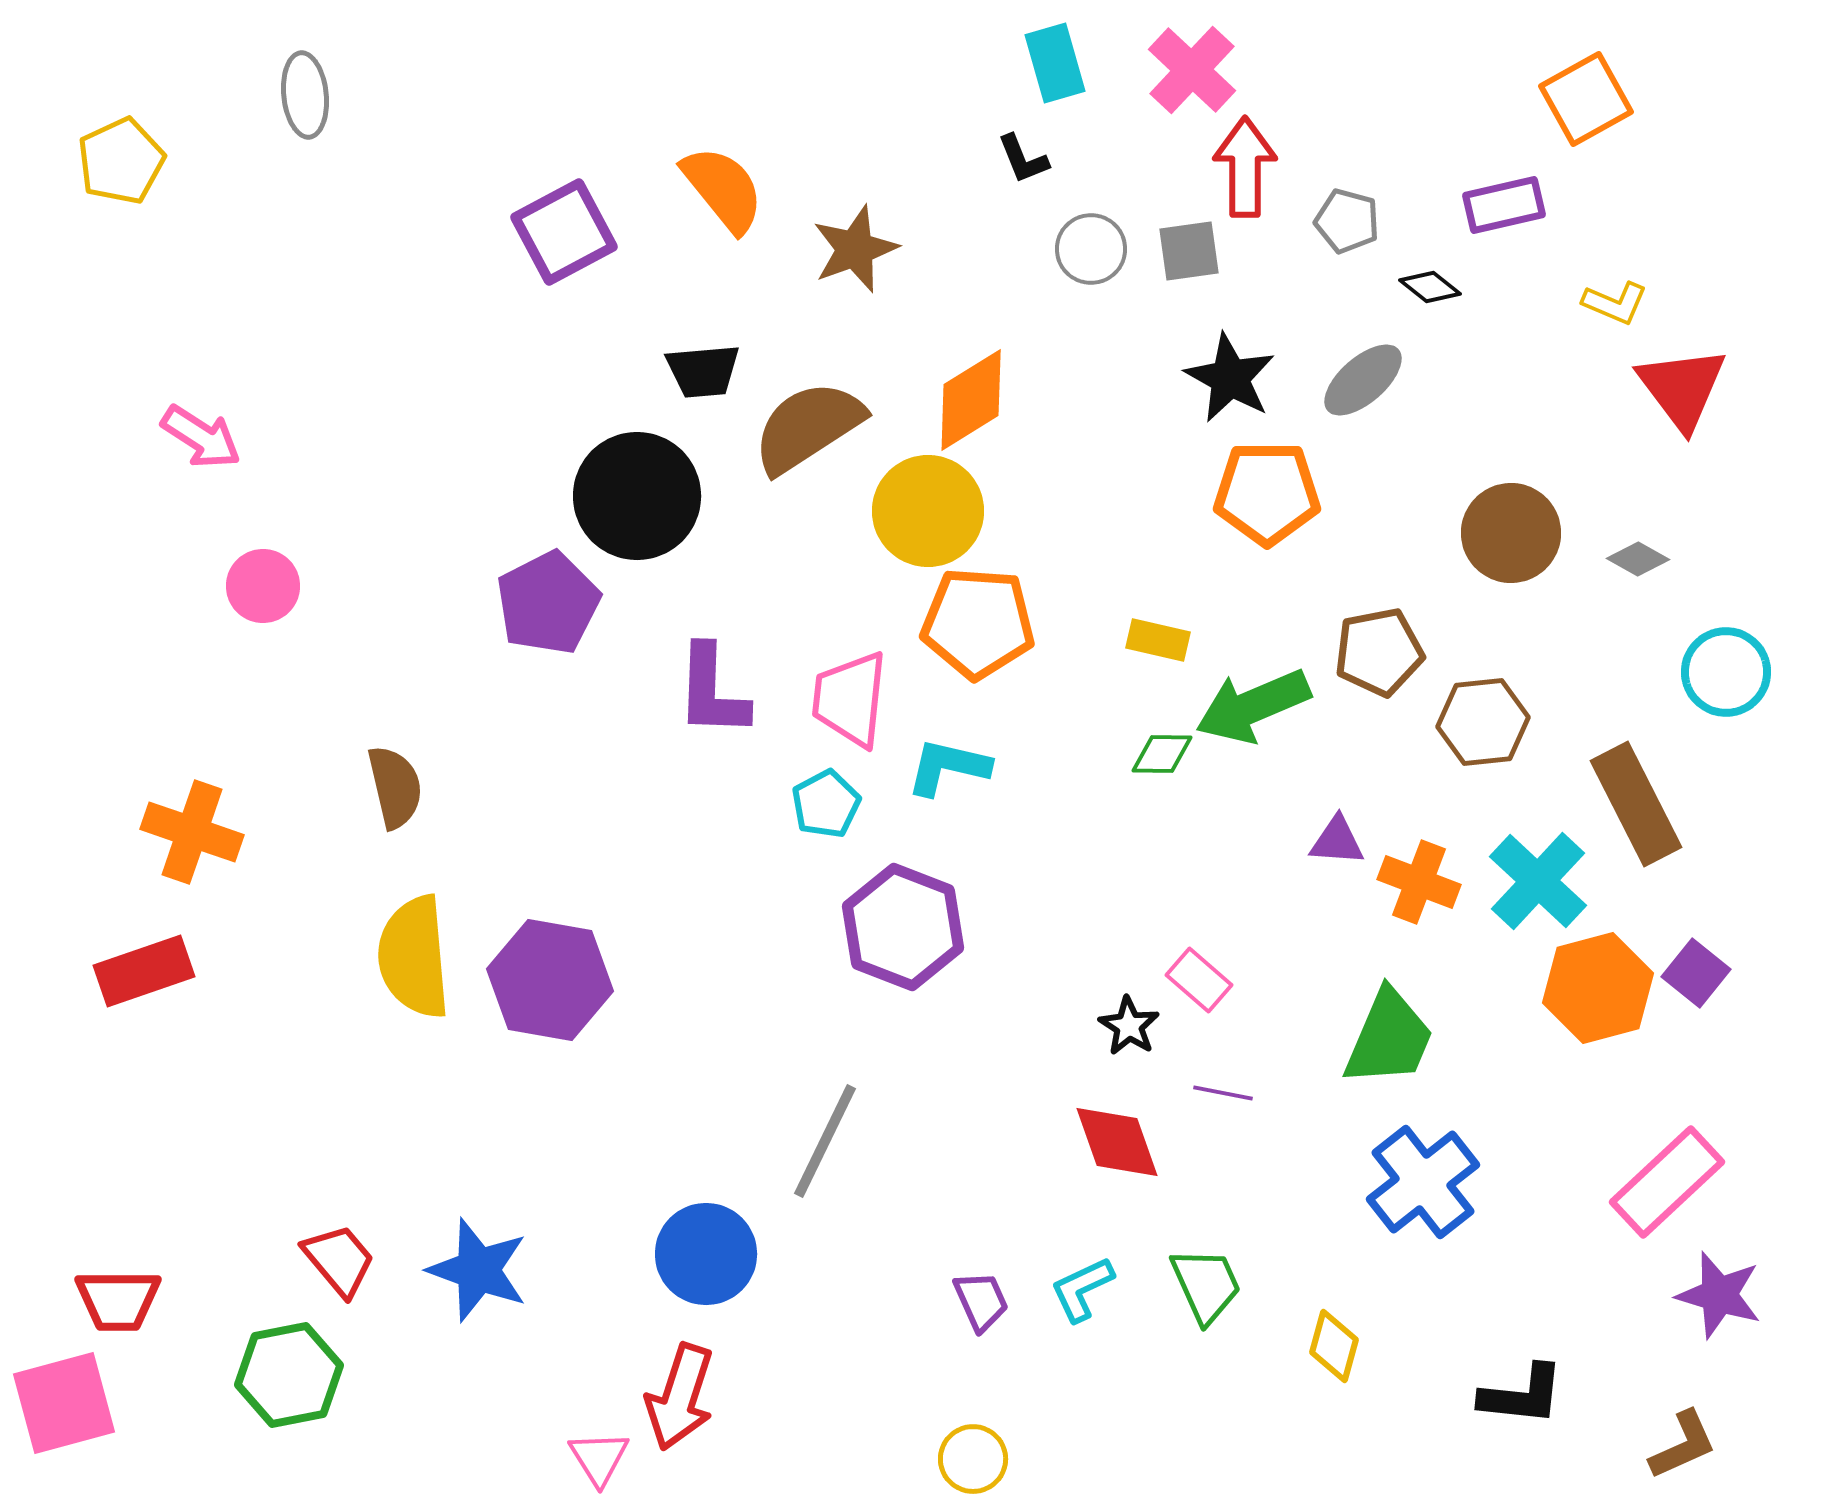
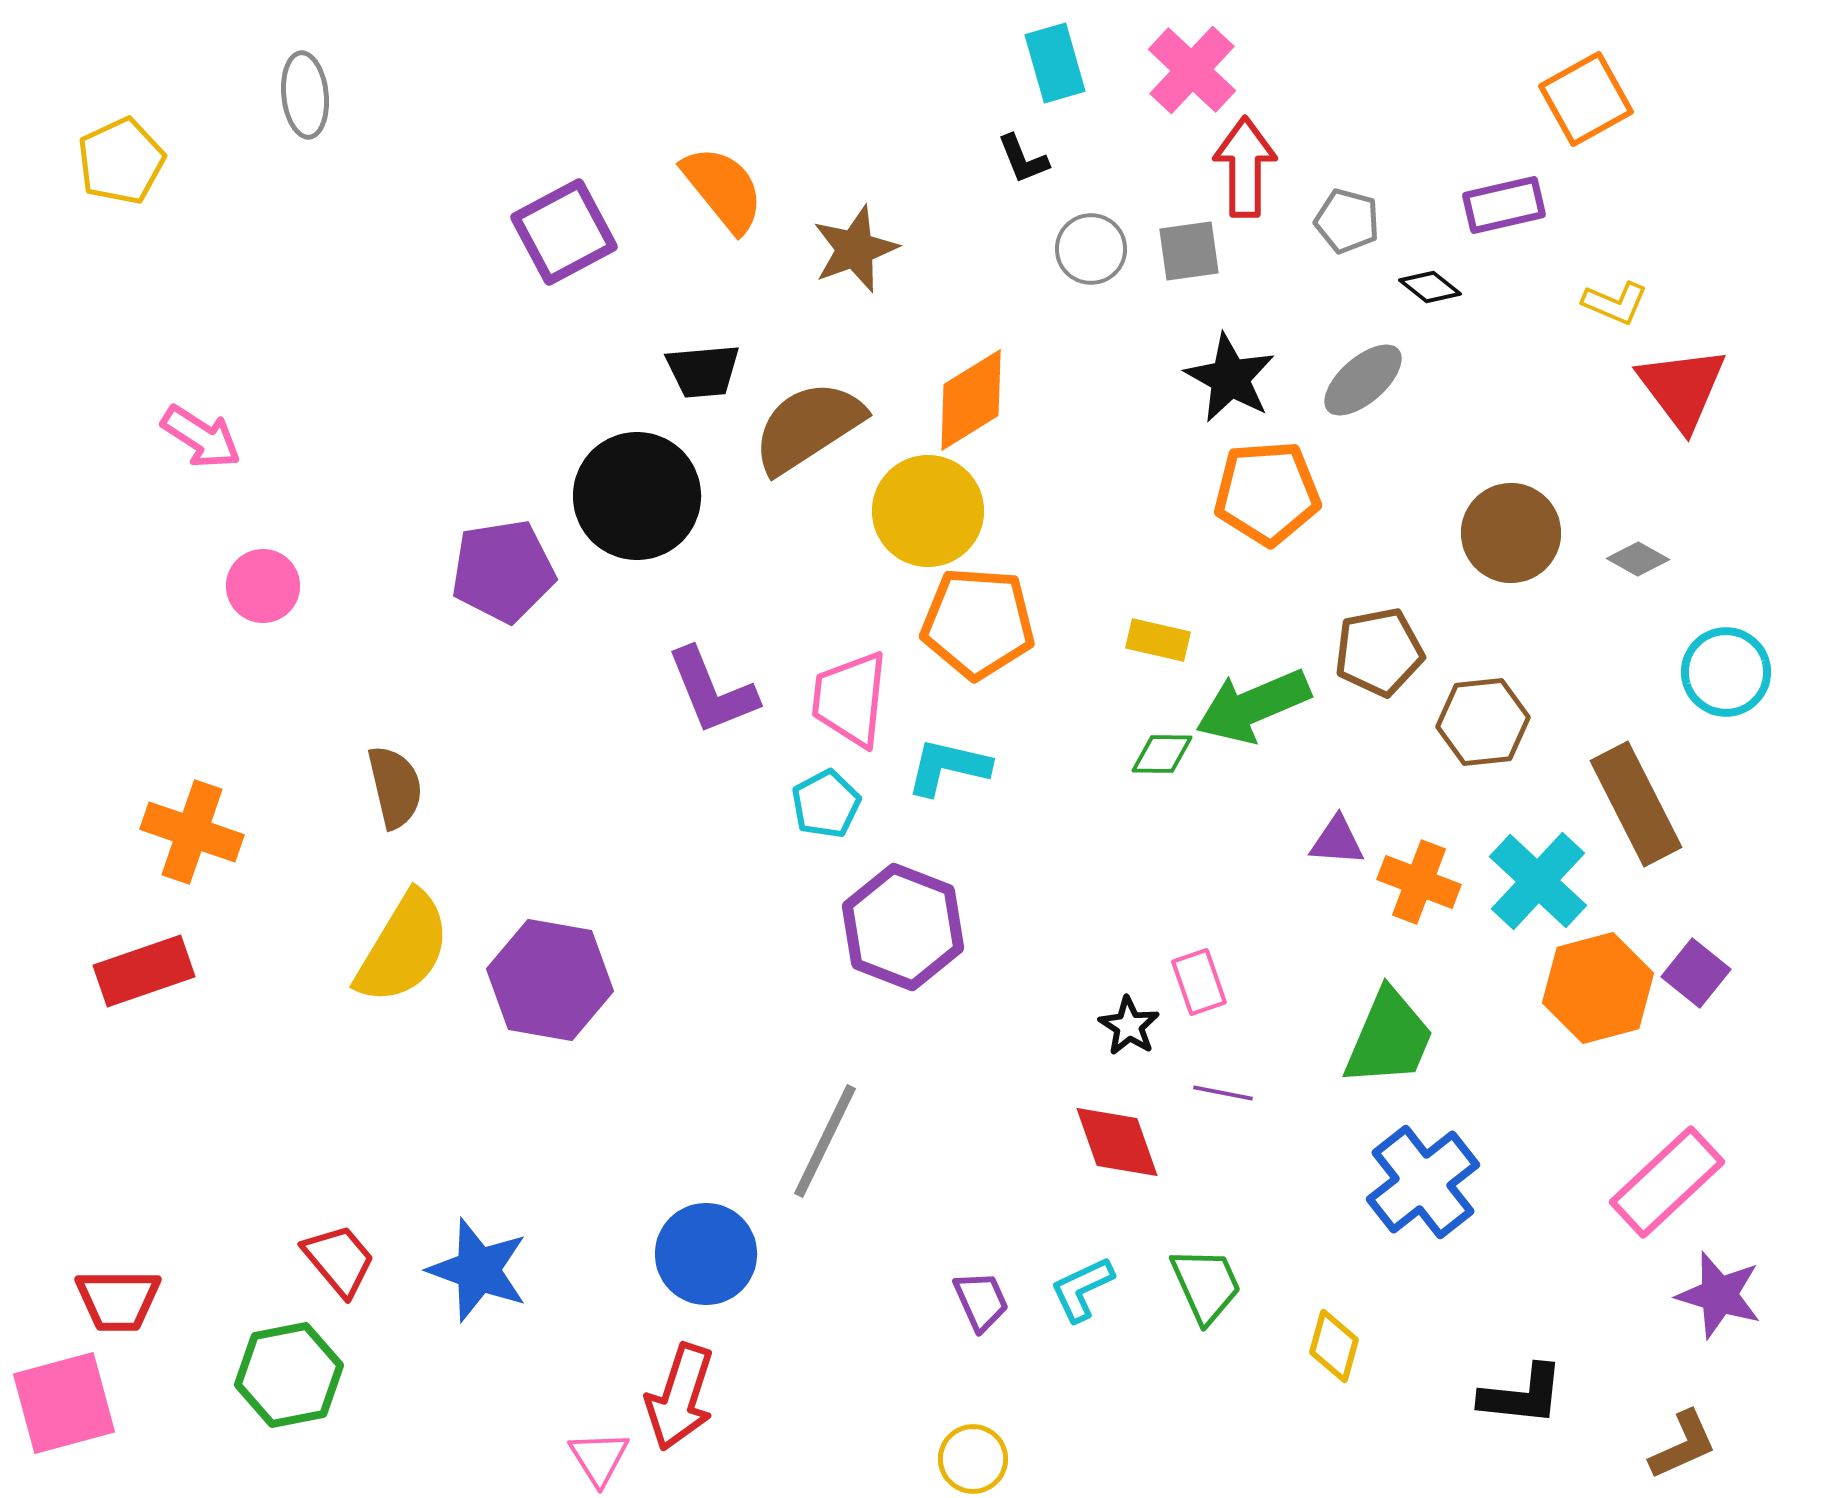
orange pentagon at (1267, 493): rotated 4 degrees counterclockwise
purple pentagon at (548, 603): moved 45 px left, 32 px up; rotated 18 degrees clockwise
purple L-shape at (712, 691): rotated 24 degrees counterclockwise
yellow semicircle at (414, 957): moved 11 px left, 9 px up; rotated 144 degrees counterclockwise
pink rectangle at (1199, 980): moved 2 px down; rotated 30 degrees clockwise
